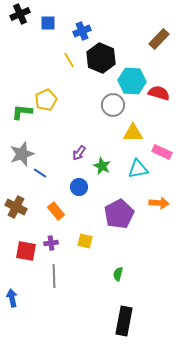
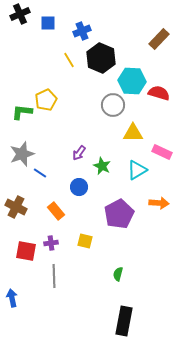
cyan triangle: moved 1 px left, 1 px down; rotated 20 degrees counterclockwise
